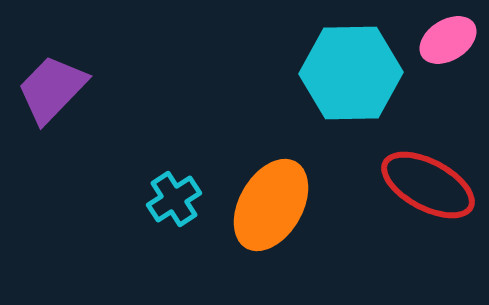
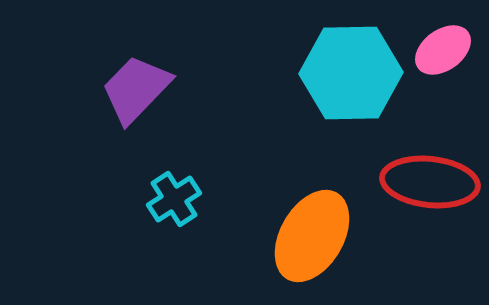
pink ellipse: moved 5 px left, 10 px down; rotated 4 degrees counterclockwise
purple trapezoid: moved 84 px right
red ellipse: moved 2 px right, 3 px up; rotated 22 degrees counterclockwise
orange ellipse: moved 41 px right, 31 px down
